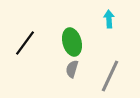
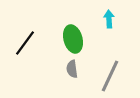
green ellipse: moved 1 px right, 3 px up
gray semicircle: rotated 24 degrees counterclockwise
